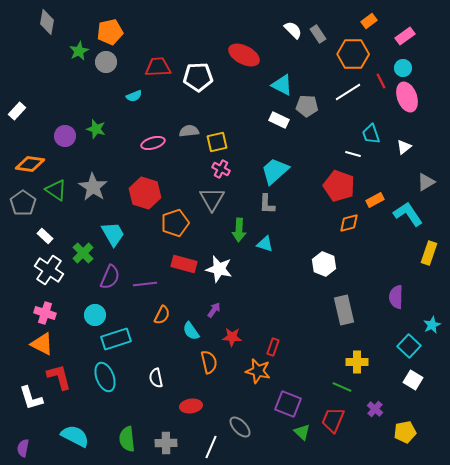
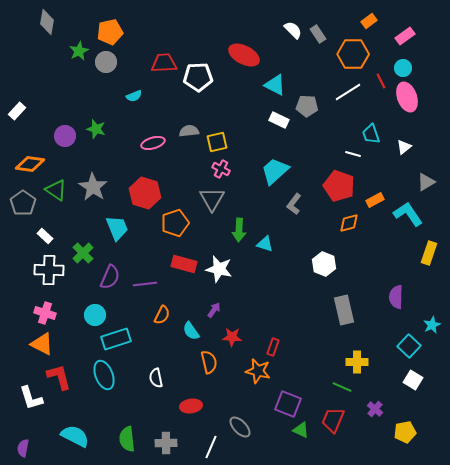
red trapezoid at (158, 67): moved 6 px right, 4 px up
cyan triangle at (282, 85): moved 7 px left
gray L-shape at (267, 204): moved 27 px right; rotated 35 degrees clockwise
cyan trapezoid at (113, 234): moved 4 px right, 6 px up; rotated 8 degrees clockwise
white cross at (49, 270): rotated 32 degrees counterclockwise
cyan ellipse at (105, 377): moved 1 px left, 2 px up
green triangle at (302, 432): moved 1 px left, 2 px up; rotated 18 degrees counterclockwise
